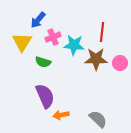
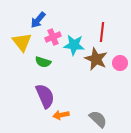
yellow triangle: rotated 10 degrees counterclockwise
brown star: rotated 25 degrees clockwise
